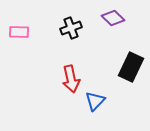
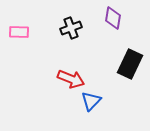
purple diamond: rotated 55 degrees clockwise
black rectangle: moved 1 px left, 3 px up
red arrow: rotated 56 degrees counterclockwise
blue triangle: moved 4 px left
